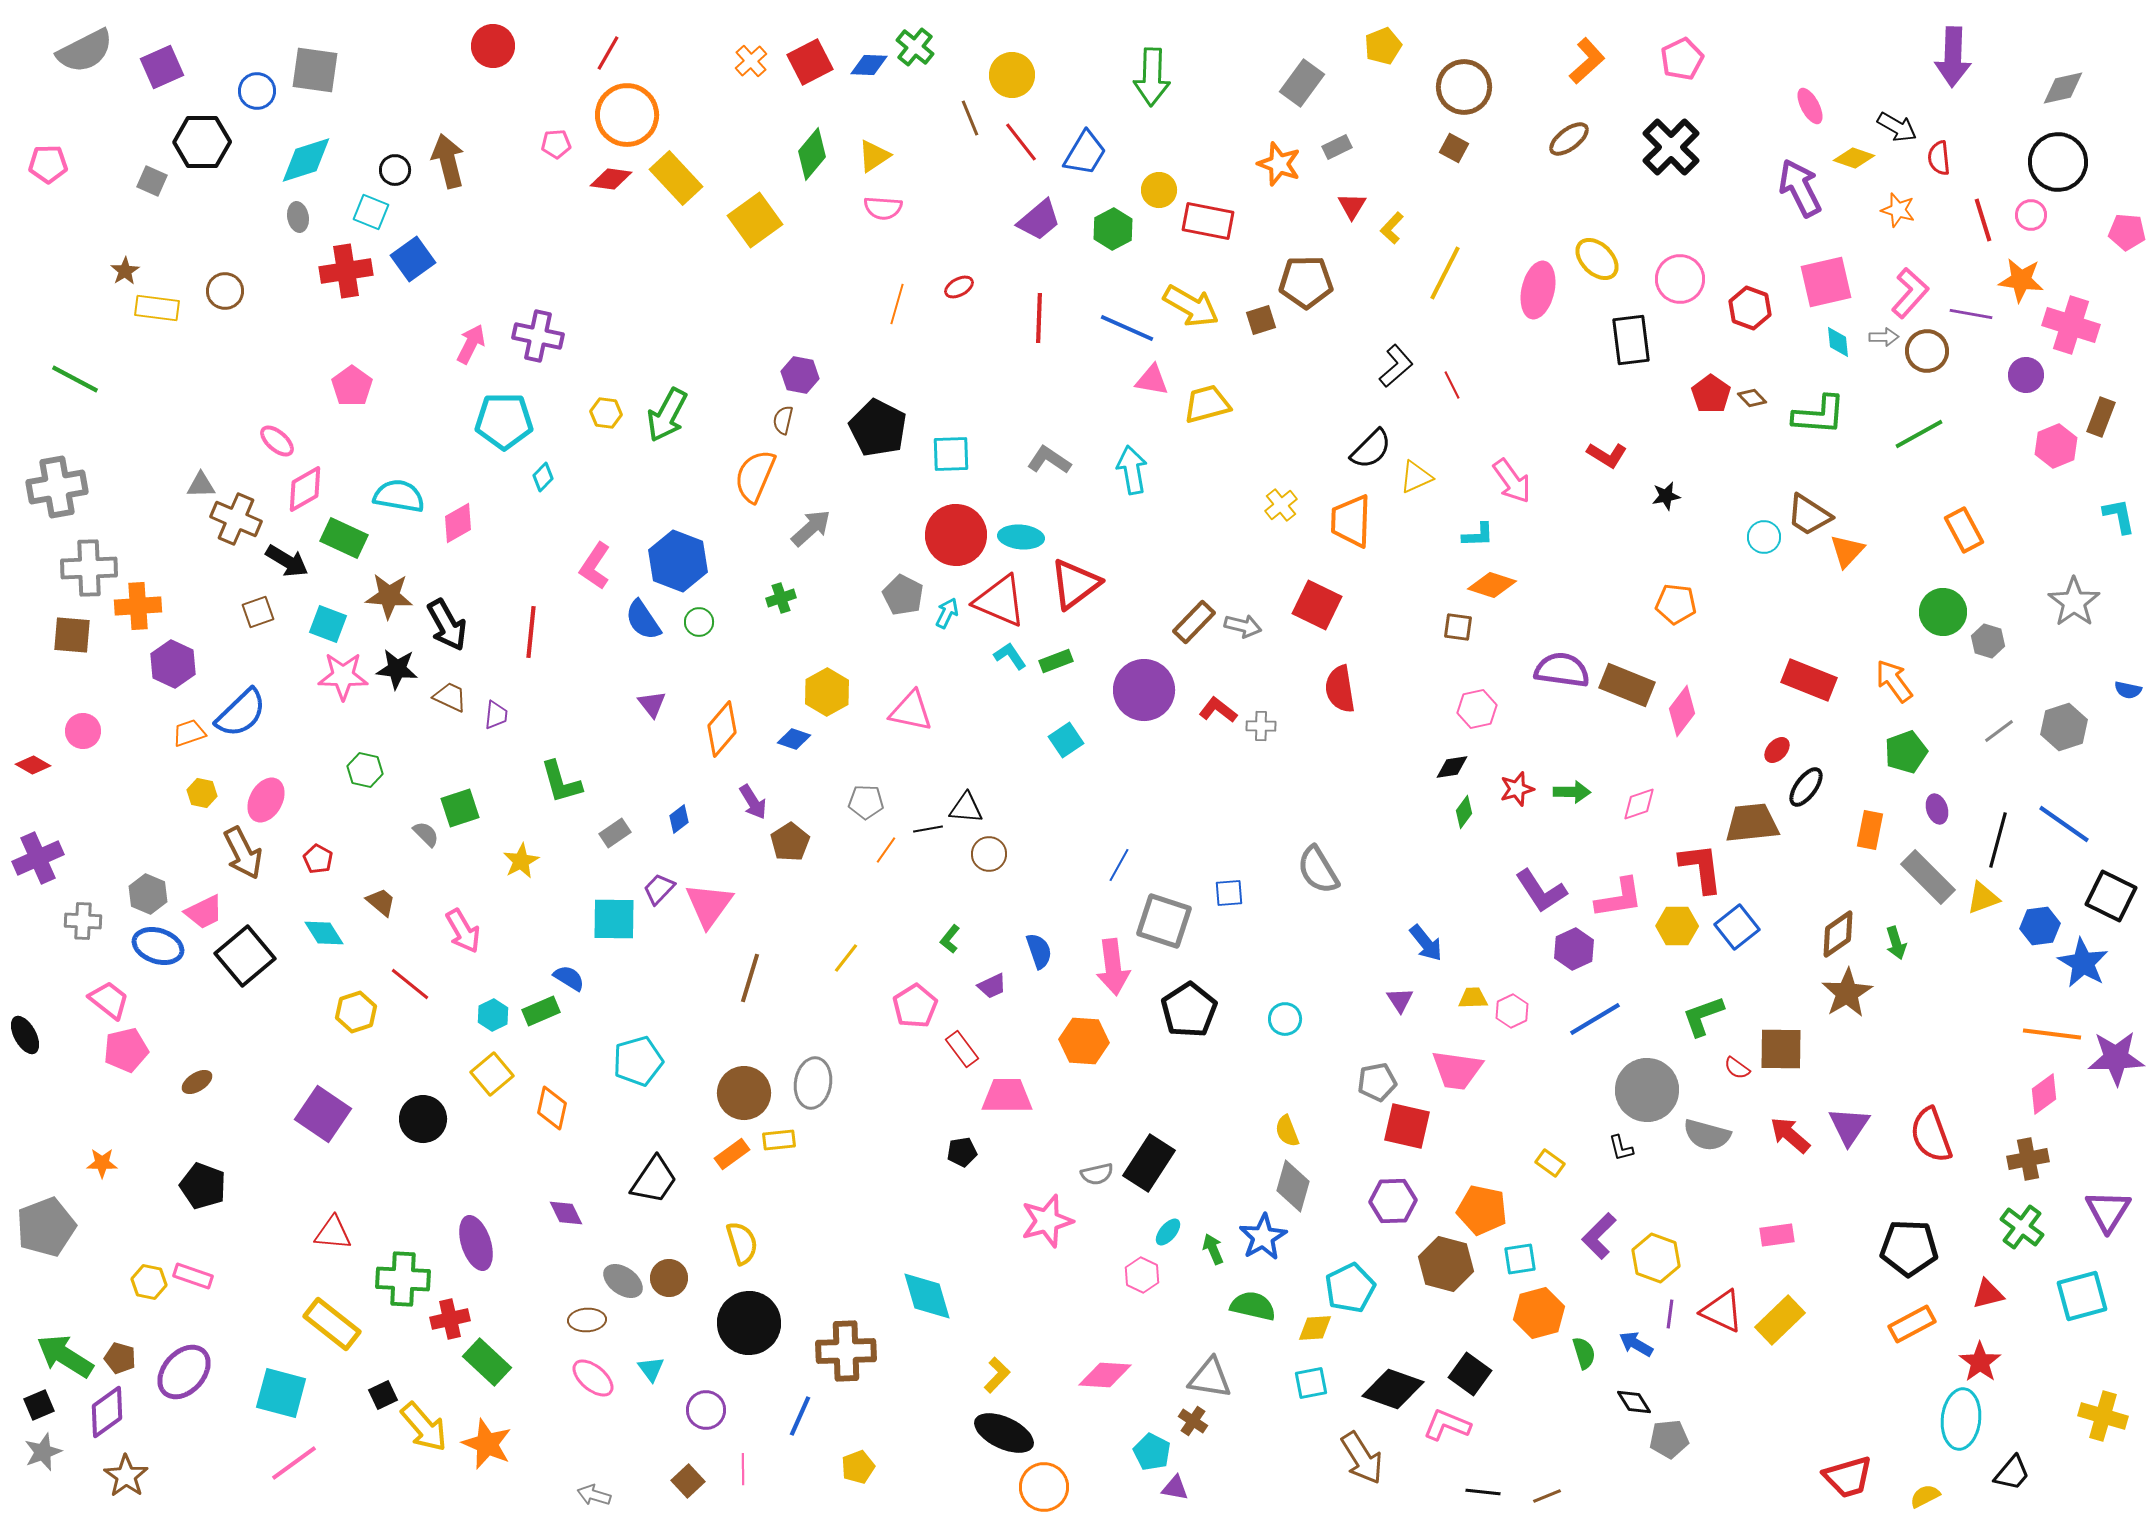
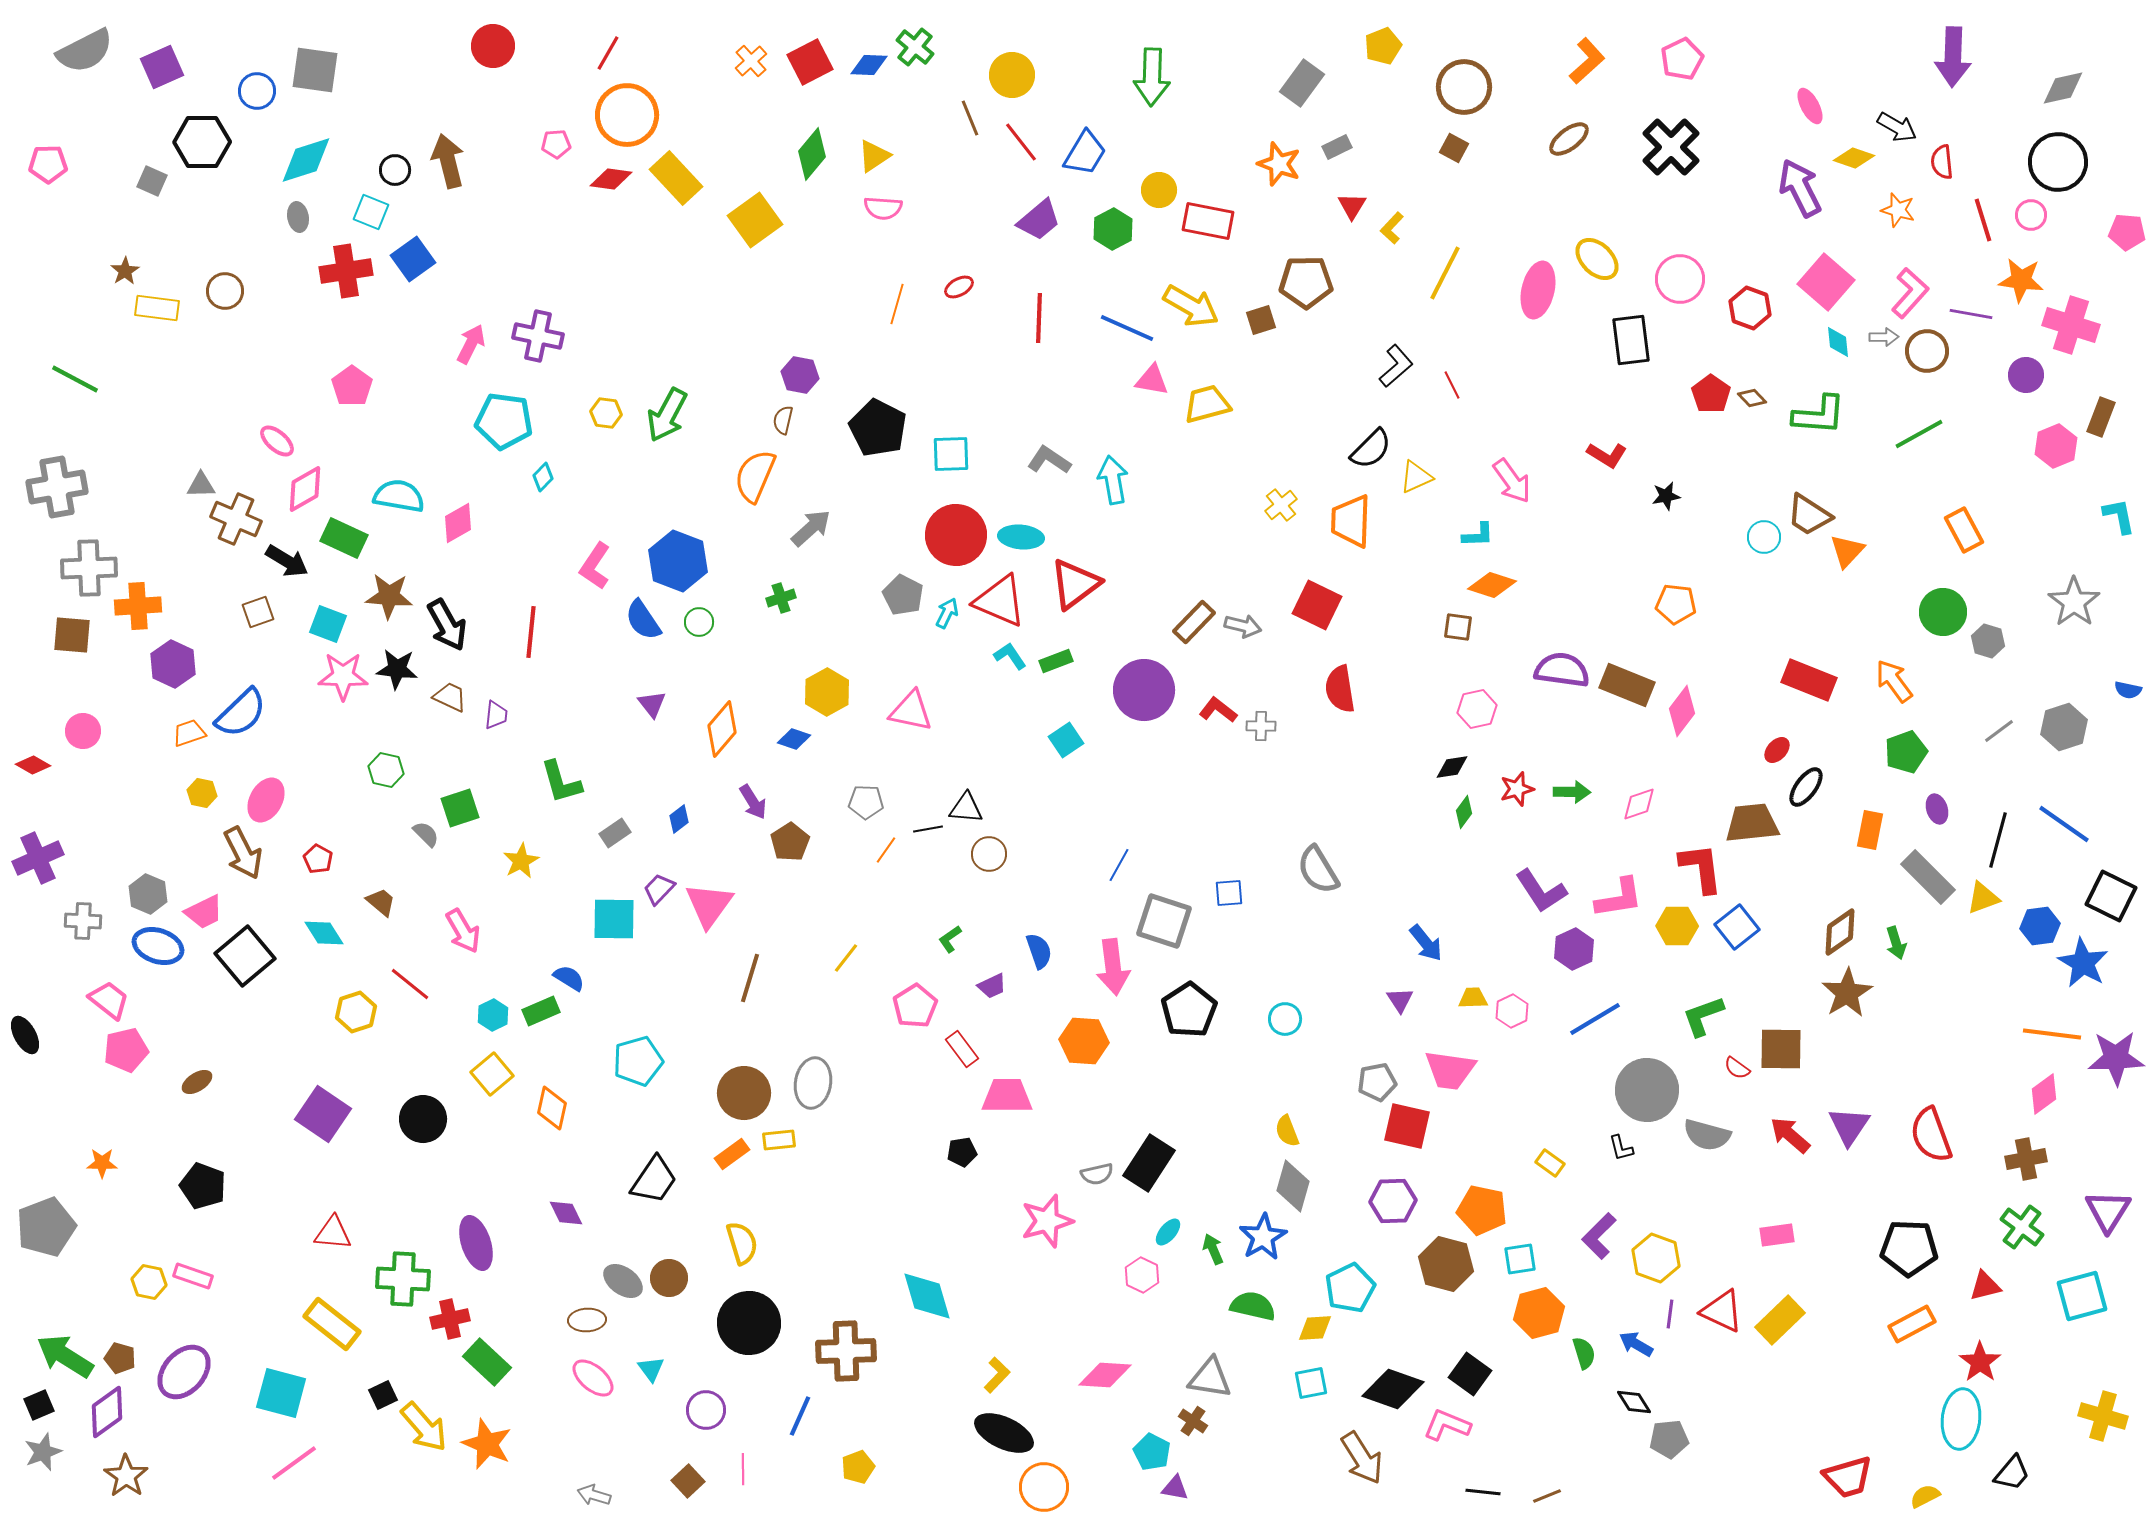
red semicircle at (1939, 158): moved 3 px right, 4 px down
pink square at (1826, 282): rotated 36 degrees counterclockwise
cyan pentagon at (504, 421): rotated 8 degrees clockwise
cyan arrow at (1132, 470): moved 19 px left, 10 px down
green hexagon at (365, 770): moved 21 px right
brown diamond at (1838, 934): moved 2 px right, 2 px up
green L-shape at (950, 939): rotated 16 degrees clockwise
pink trapezoid at (1457, 1070): moved 7 px left
brown cross at (2028, 1159): moved 2 px left
red triangle at (1988, 1294): moved 3 px left, 8 px up
